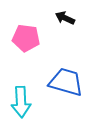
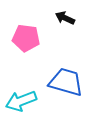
cyan arrow: moved 1 px up; rotated 72 degrees clockwise
